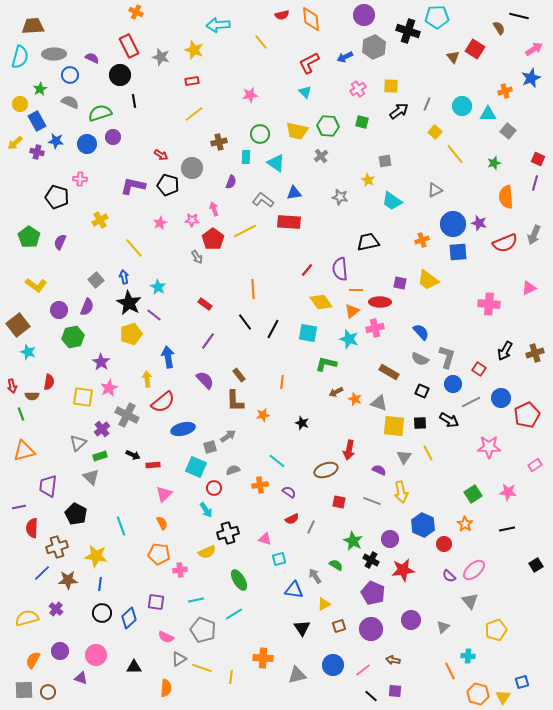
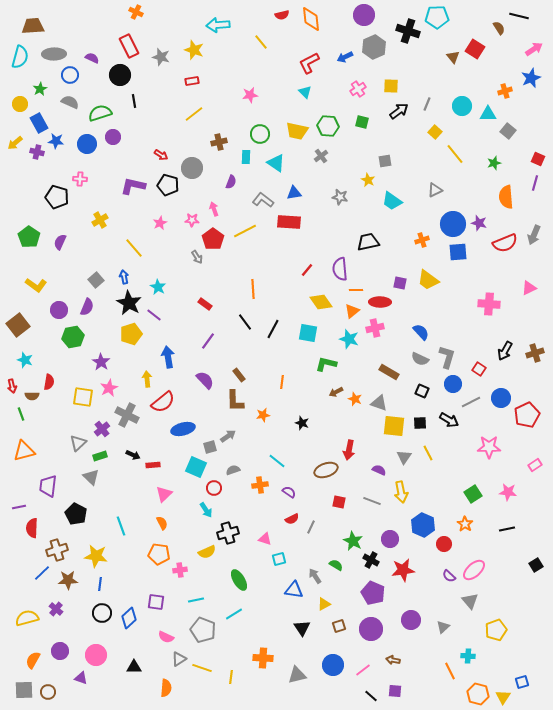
blue rectangle at (37, 121): moved 2 px right, 2 px down
cyan star at (28, 352): moved 3 px left, 8 px down
brown cross at (57, 547): moved 3 px down
